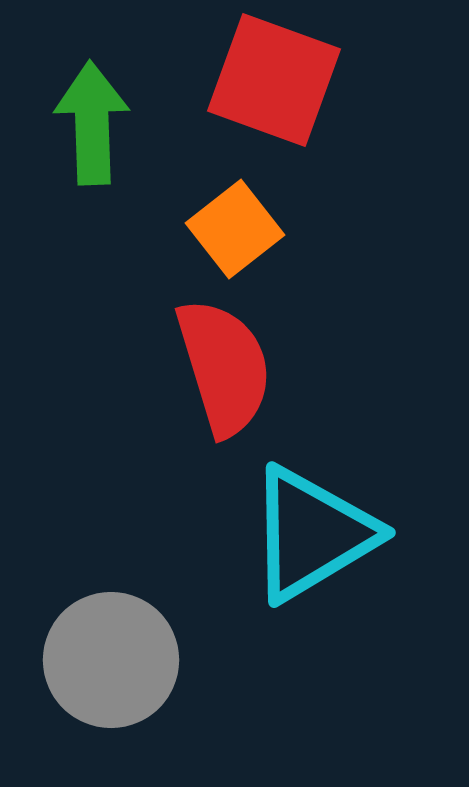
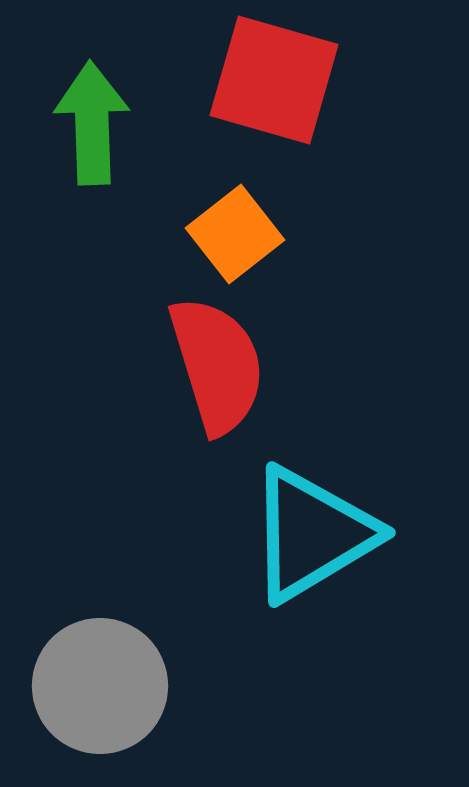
red square: rotated 4 degrees counterclockwise
orange square: moved 5 px down
red semicircle: moved 7 px left, 2 px up
gray circle: moved 11 px left, 26 px down
